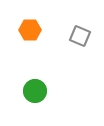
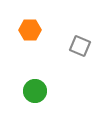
gray square: moved 10 px down
